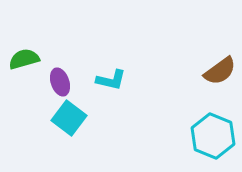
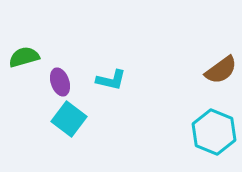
green semicircle: moved 2 px up
brown semicircle: moved 1 px right, 1 px up
cyan square: moved 1 px down
cyan hexagon: moved 1 px right, 4 px up
